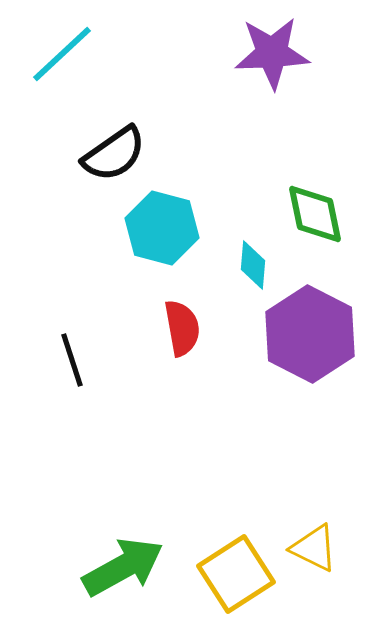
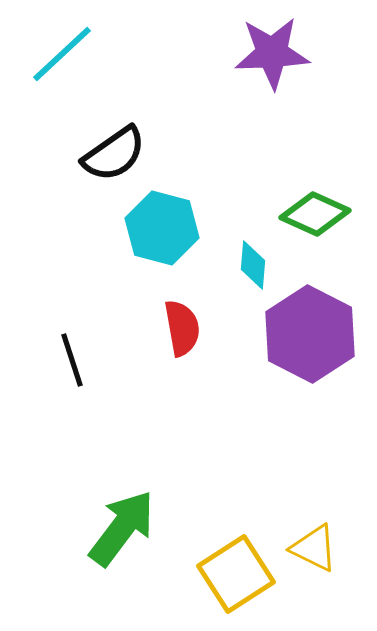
green diamond: rotated 54 degrees counterclockwise
green arrow: moved 1 px left, 39 px up; rotated 24 degrees counterclockwise
